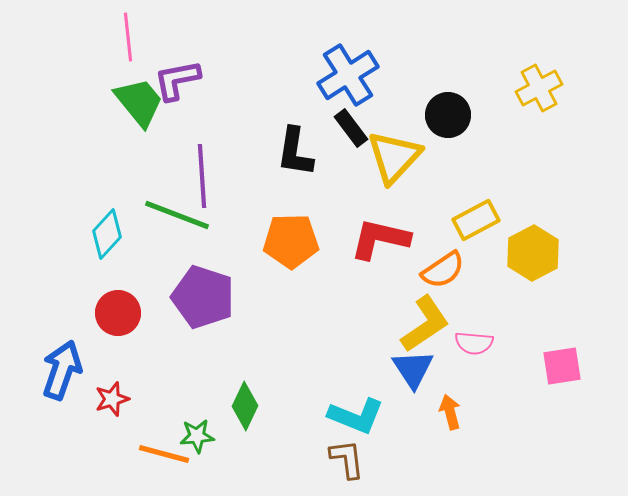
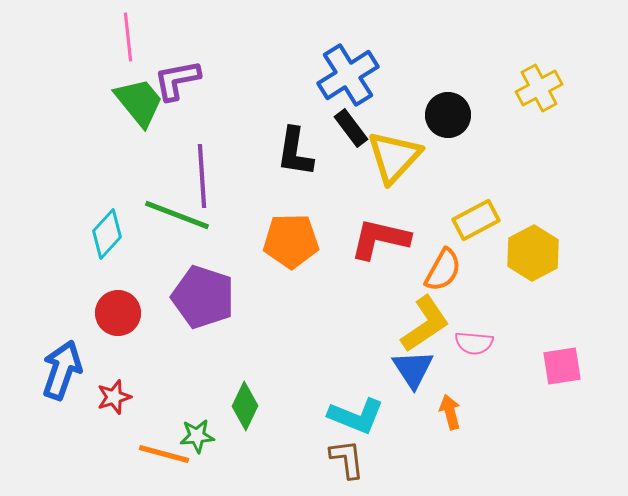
orange semicircle: rotated 27 degrees counterclockwise
red star: moved 2 px right, 2 px up
